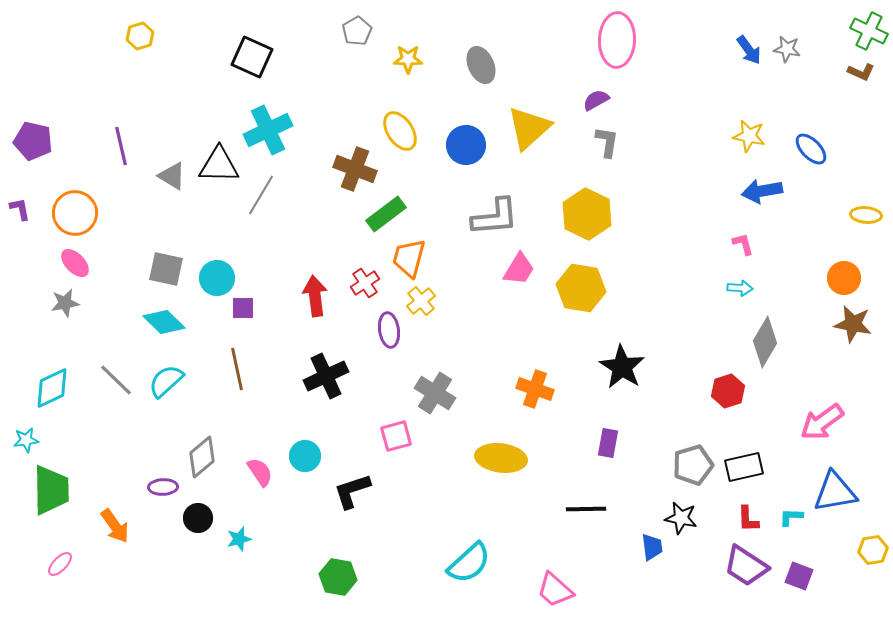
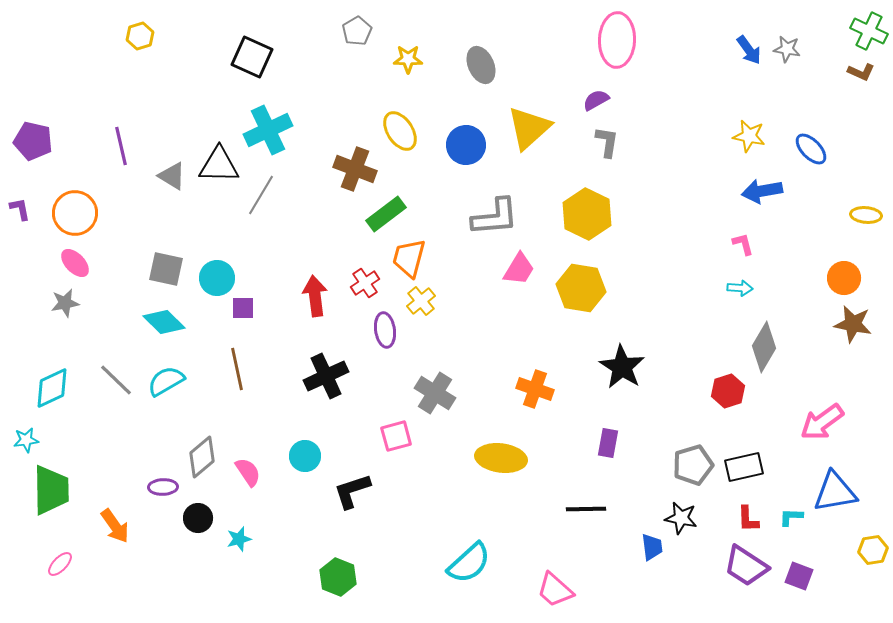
purple ellipse at (389, 330): moved 4 px left
gray diamond at (765, 342): moved 1 px left, 5 px down
cyan semicircle at (166, 381): rotated 12 degrees clockwise
pink semicircle at (260, 472): moved 12 px left
green hexagon at (338, 577): rotated 12 degrees clockwise
